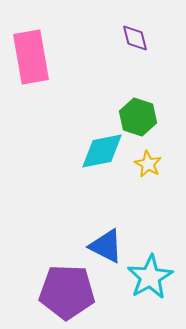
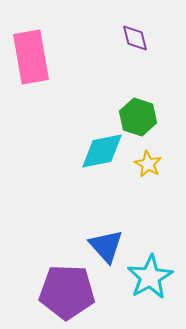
blue triangle: rotated 21 degrees clockwise
